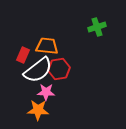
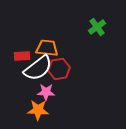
green cross: rotated 18 degrees counterclockwise
orange trapezoid: moved 2 px down
red rectangle: moved 1 px left, 1 px down; rotated 63 degrees clockwise
white semicircle: moved 2 px up
